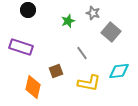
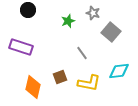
brown square: moved 4 px right, 6 px down
